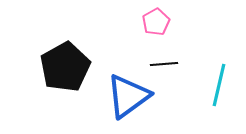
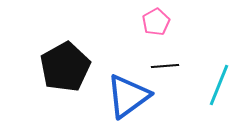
black line: moved 1 px right, 2 px down
cyan line: rotated 9 degrees clockwise
